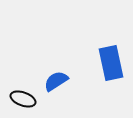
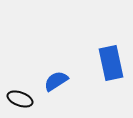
black ellipse: moved 3 px left
